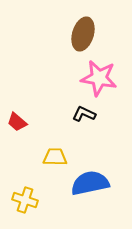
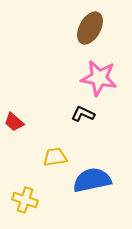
brown ellipse: moved 7 px right, 6 px up; rotated 12 degrees clockwise
black L-shape: moved 1 px left
red trapezoid: moved 3 px left
yellow trapezoid: rotated 10 degrees counterclockwise
blue semicircle: moved 2 px right, 3 px up
